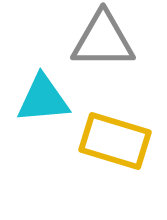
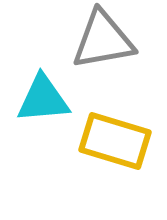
gray triangle: rotated 10 degrees counterclockwise
